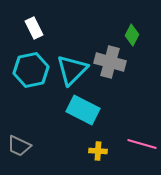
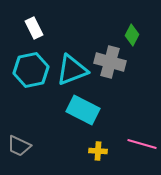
cyan triangle: rotated 24 degrees clockwise
